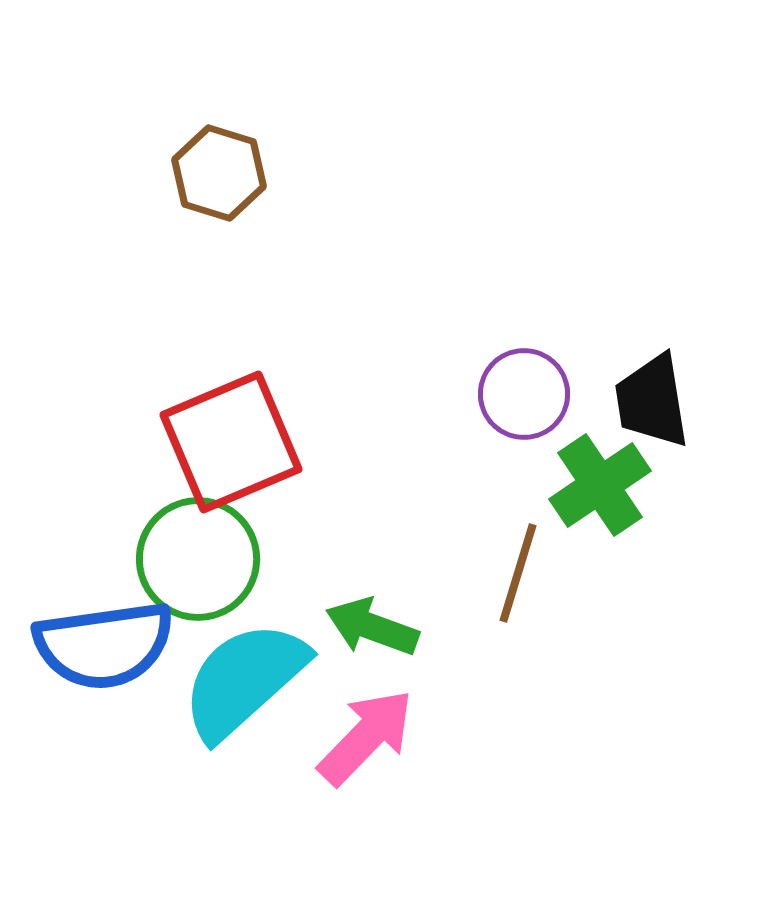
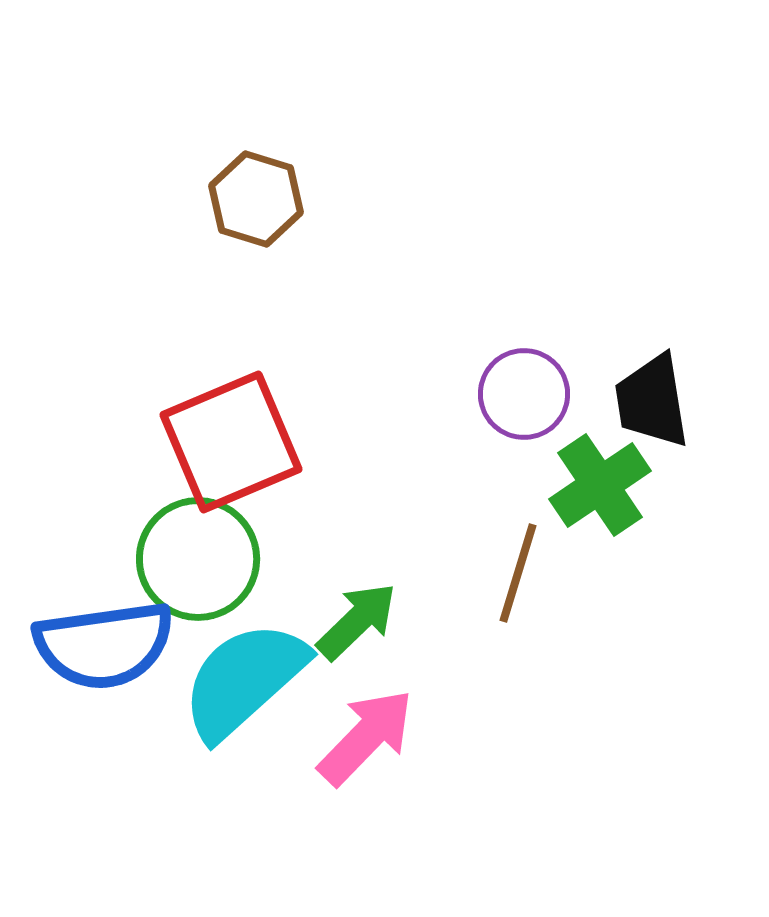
brown hexagon: moved 37 px right, 26 px down
green arrow: moved 15 px left, 6 px up; rotated 116 degrees clockwise
